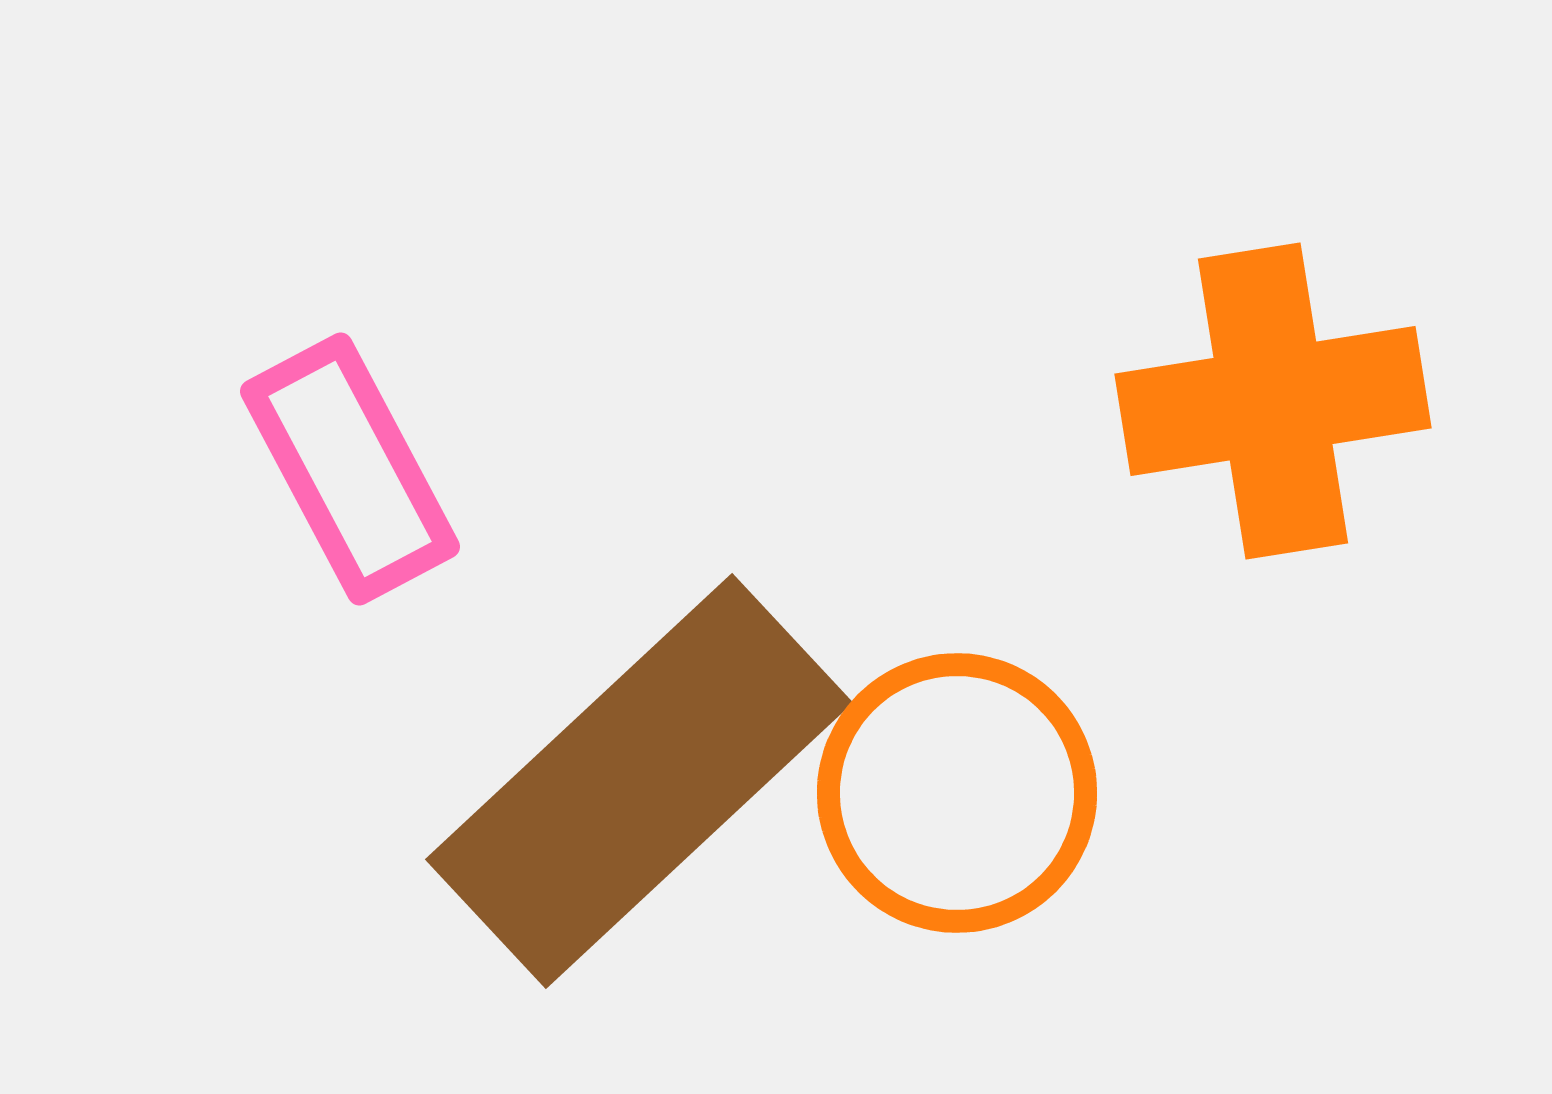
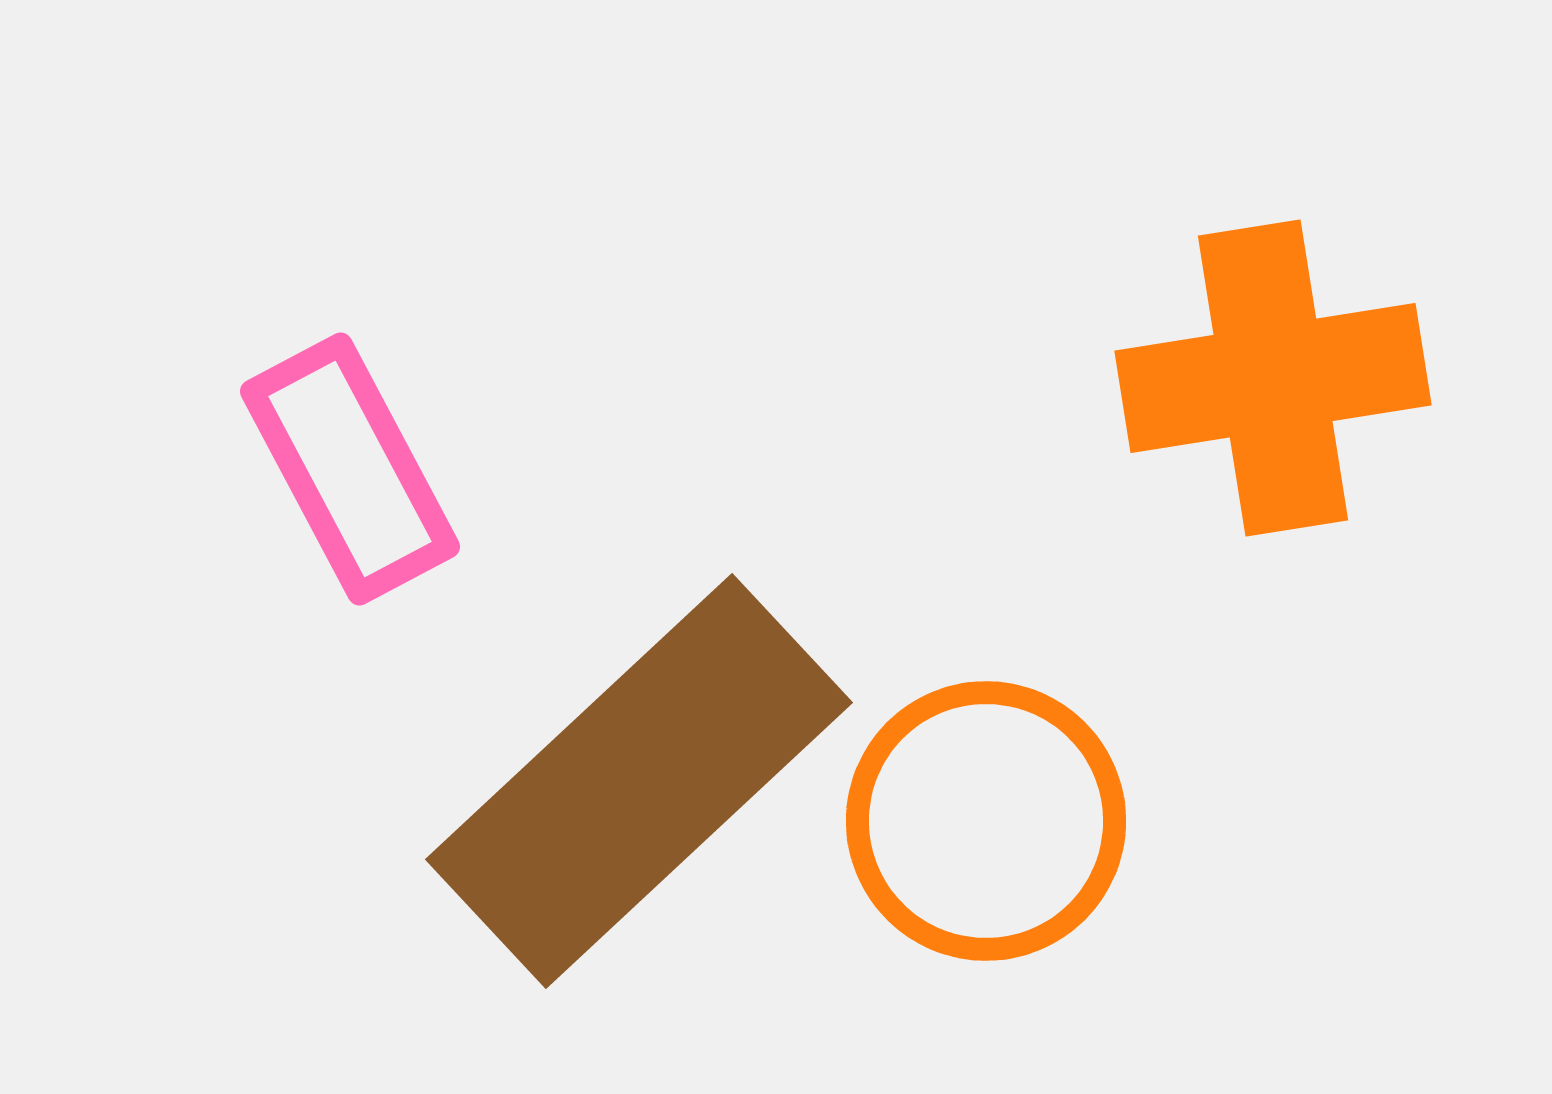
orange cross: moved 23 px up
orange circle: moved 29 px right, 28 px down
